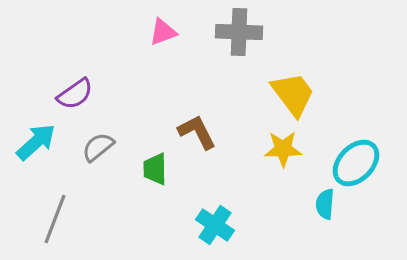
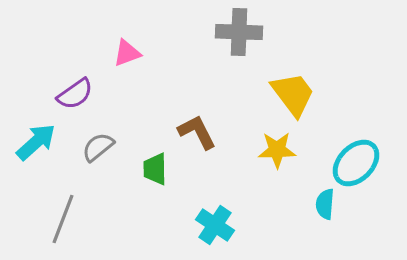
pink triangle: moved 36 px left, 21 px down
yellow star: moved 6 px left, 1 px down
gray line: moved 8 px right
